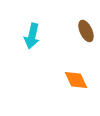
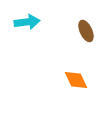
cyan arrow: moved 5 px left, 14 px up; rotated 110 degrees counterclockwise
